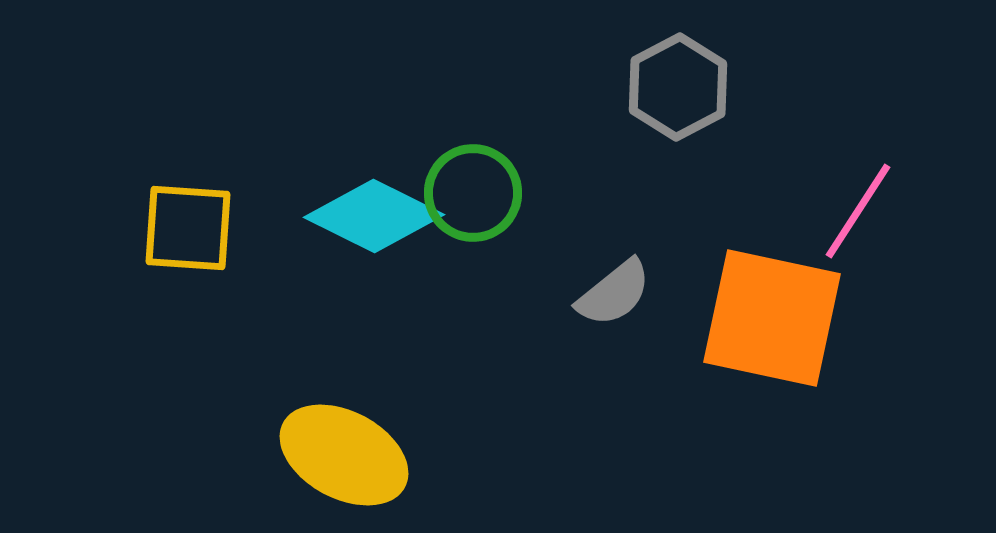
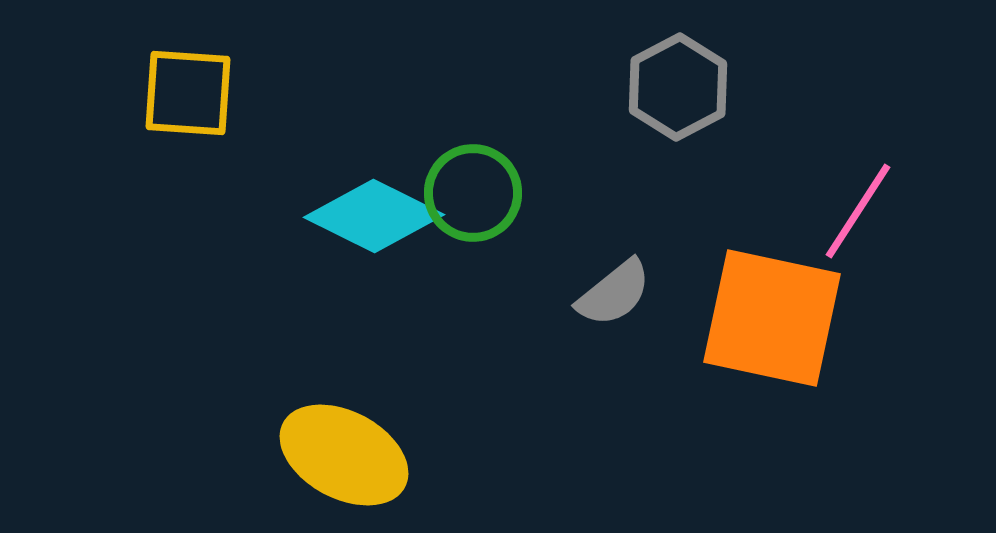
yellow square: moved 135 px up
